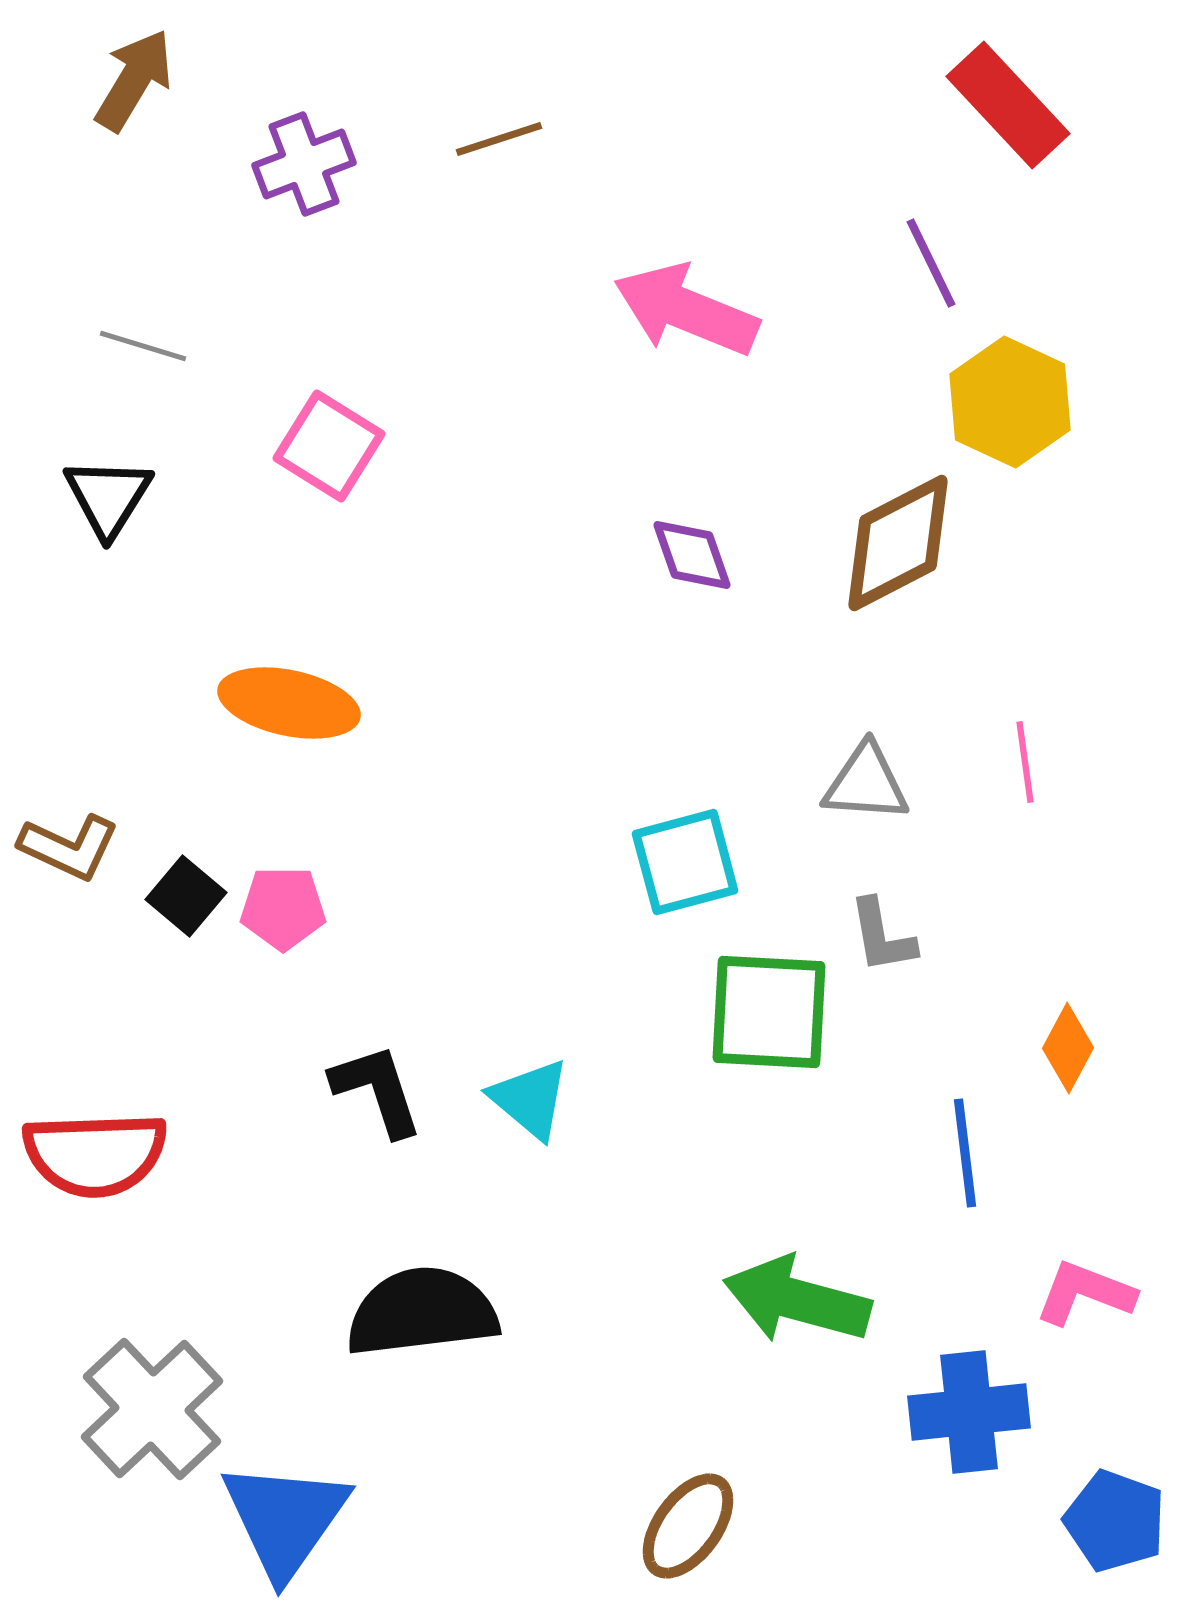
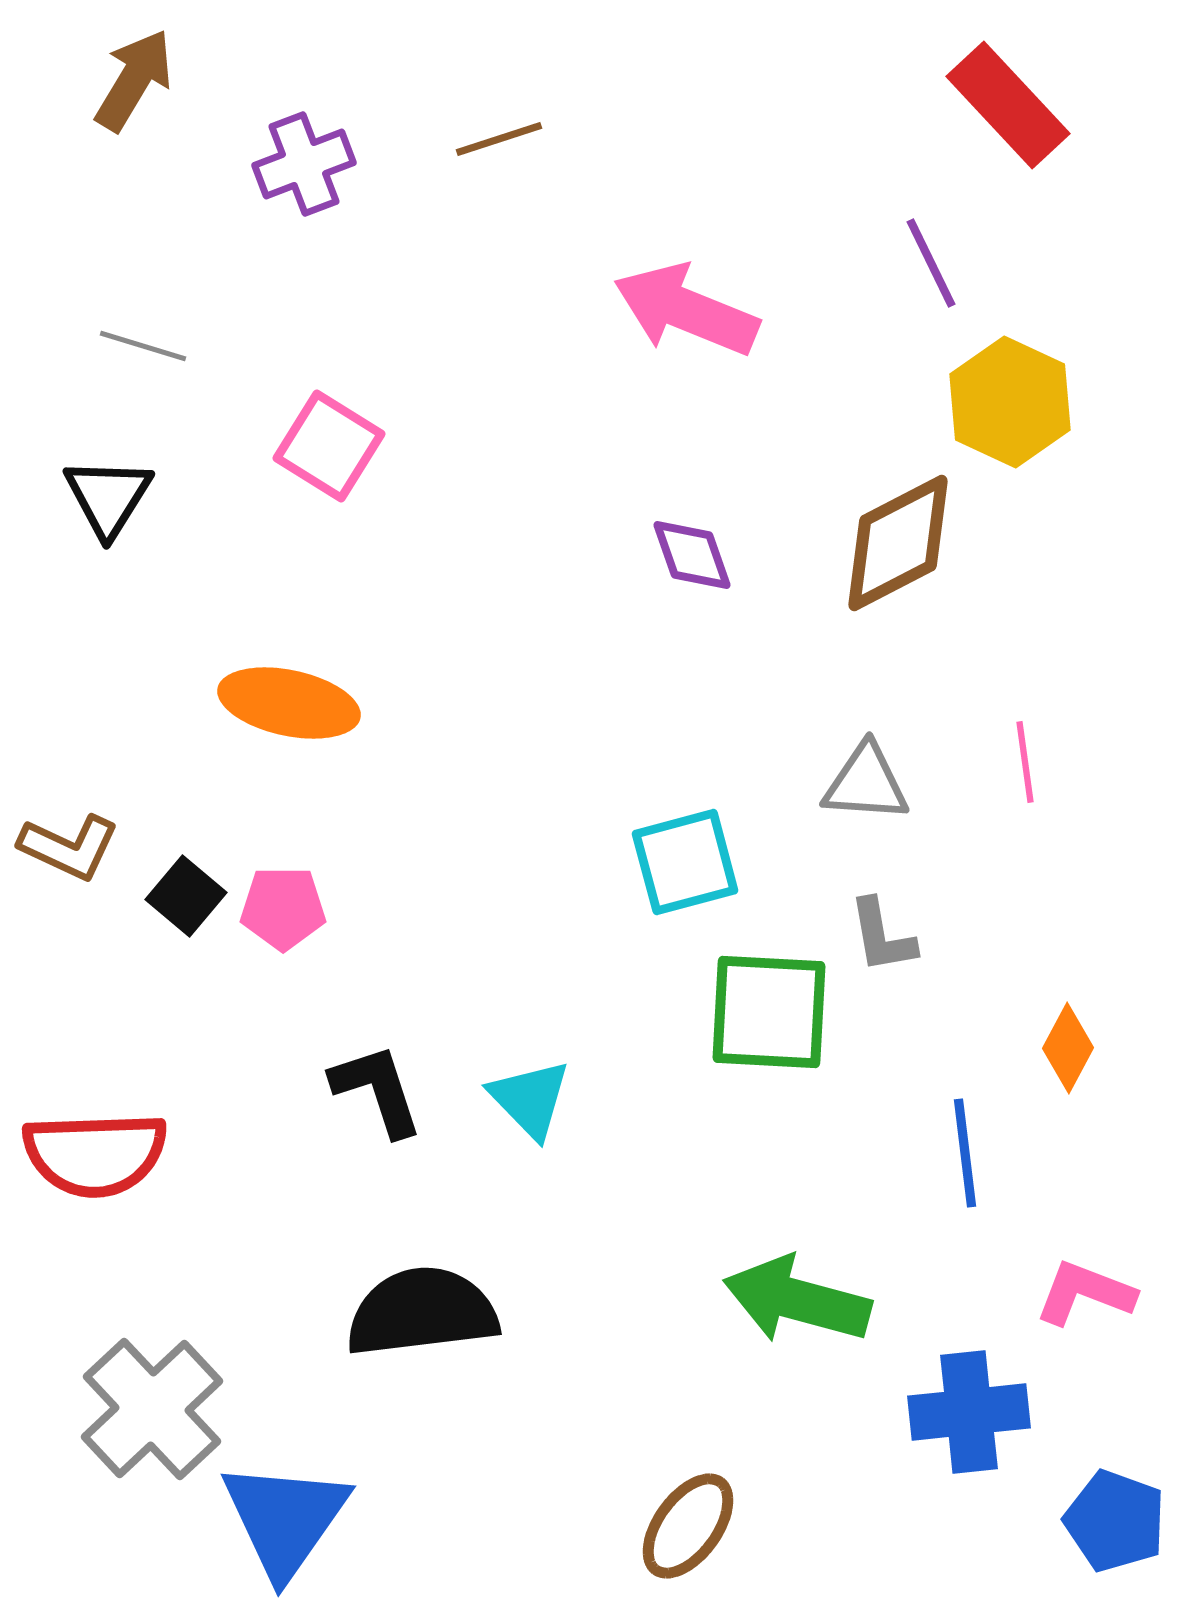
cyan triangle: rotated 6 degrees clockwise
